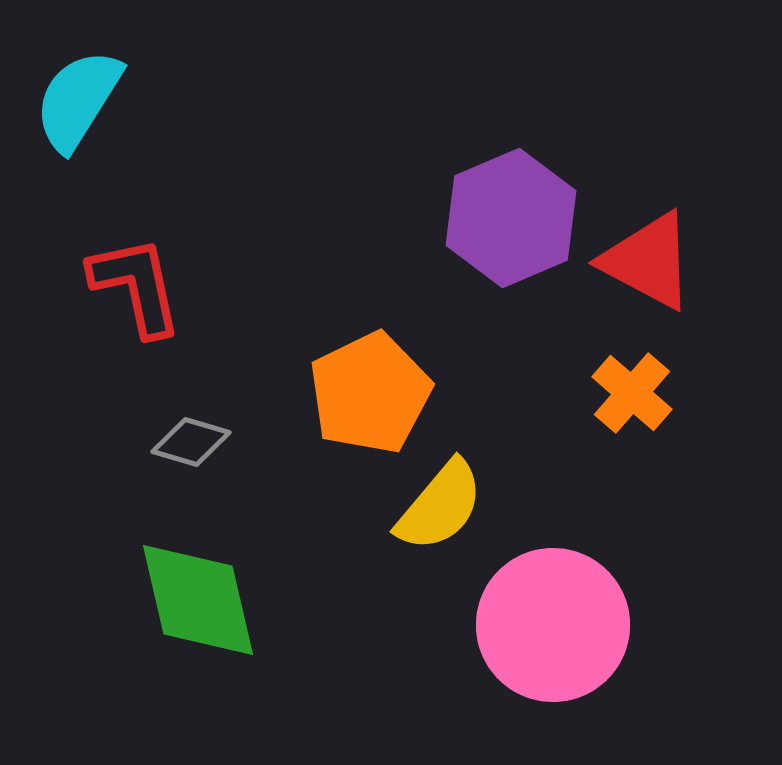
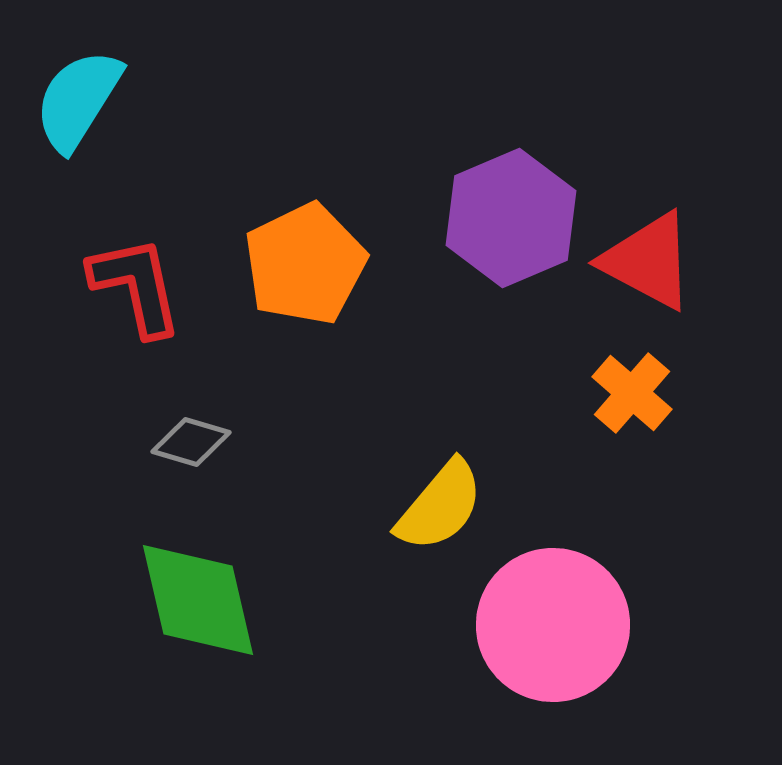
orange pentagon: moved 65 px left, 129 px up
